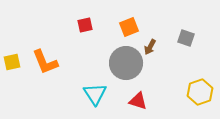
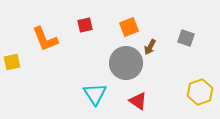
orange L-shape: moved 23 px up
red triangle: rotated 18 degrees clockwise
